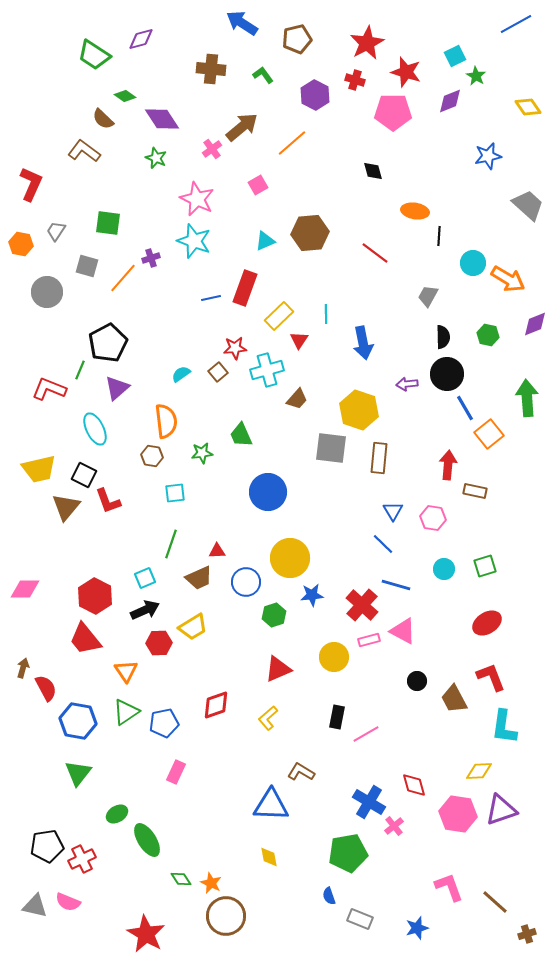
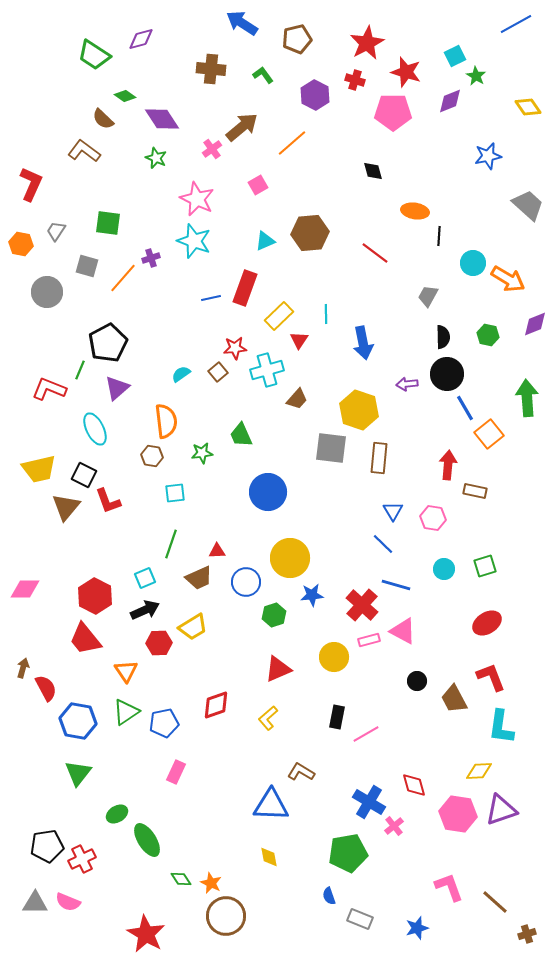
cyan L-shape at (504, 727): moved 3 px left
gray triangle at (35, 906): moved 3 px up; rotated 12 degrees counterclockwise
